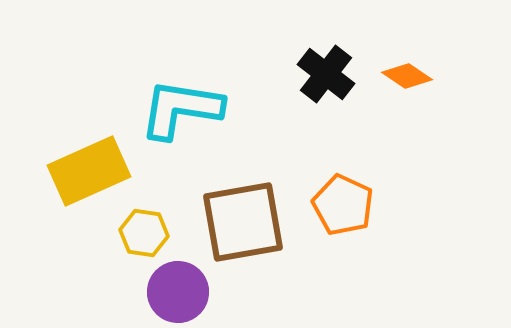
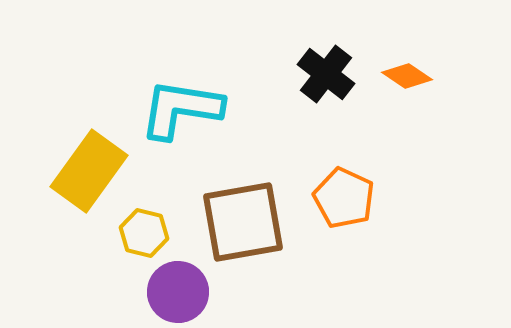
yellow rectangle: rotated 30 degrees counterclockwise
orange pentagon: moved 1 px right, 7 px up
yellow hexagon: rotated 6 degrees clockwise
